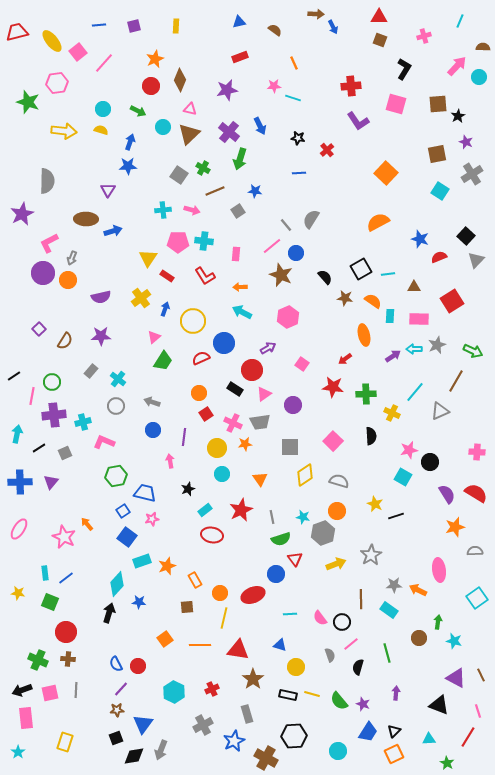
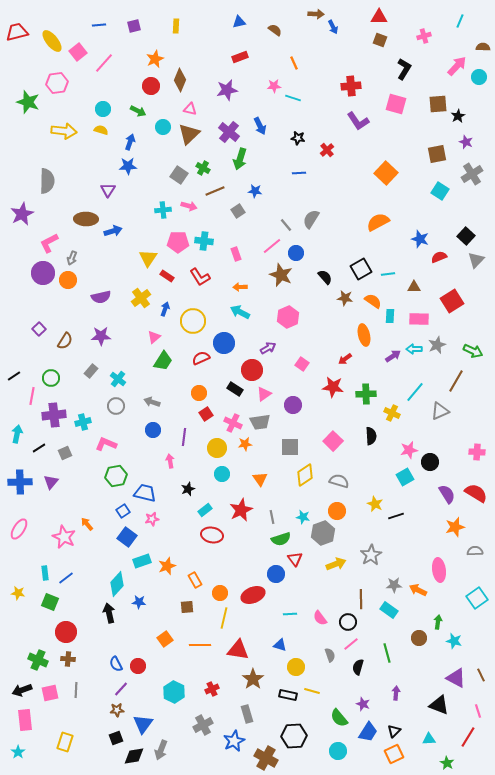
pink arrow at (192, 210): moved 3 px left, 4 px up
pink rectangle at (236, 254): rotated 24 degrees counterclockwise
red L-shape at (205, 276): moved 5 px left, 1 px down
cyan arrow at (242, 312): moved 2 px left
green circle at (52, 382): moved 1 px left, 4 px up
pink L-shape at (104, 442): moved 2 px right, 2 px down
cyan square at (403, 477): moved 2 px right; rotated 30 degrees clockwise
black arrow at (109, 613): rotated 30 degrees counterclockwise
black circle at (342, 622): moved 6 px right
yellow line at (312, 694): moved 3 px up
green semicircle at (339, 701): moved 17 px down
pink rectangle at (26, 718): moved 1 px left, 2 px down
